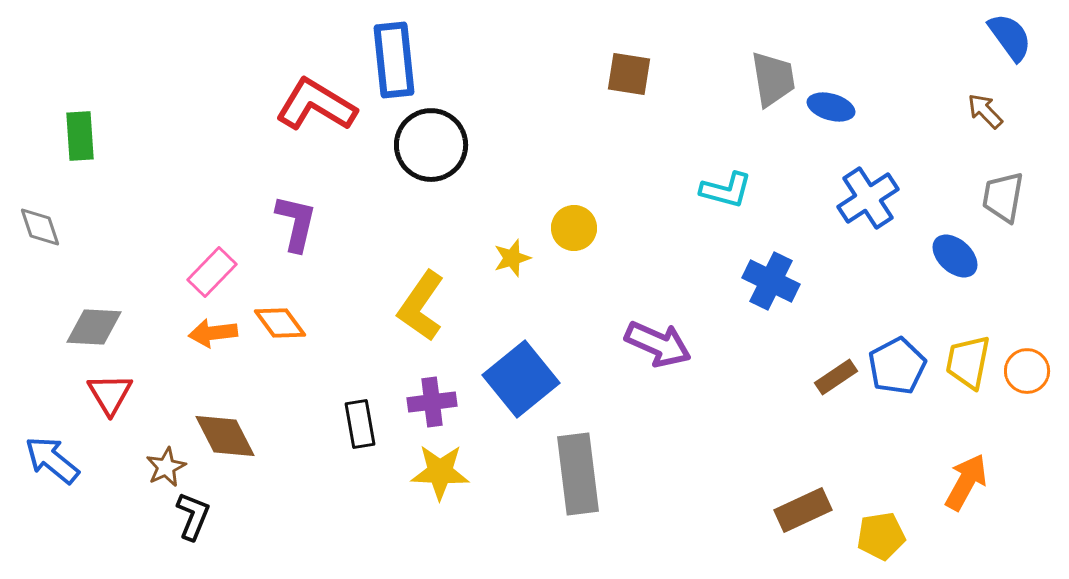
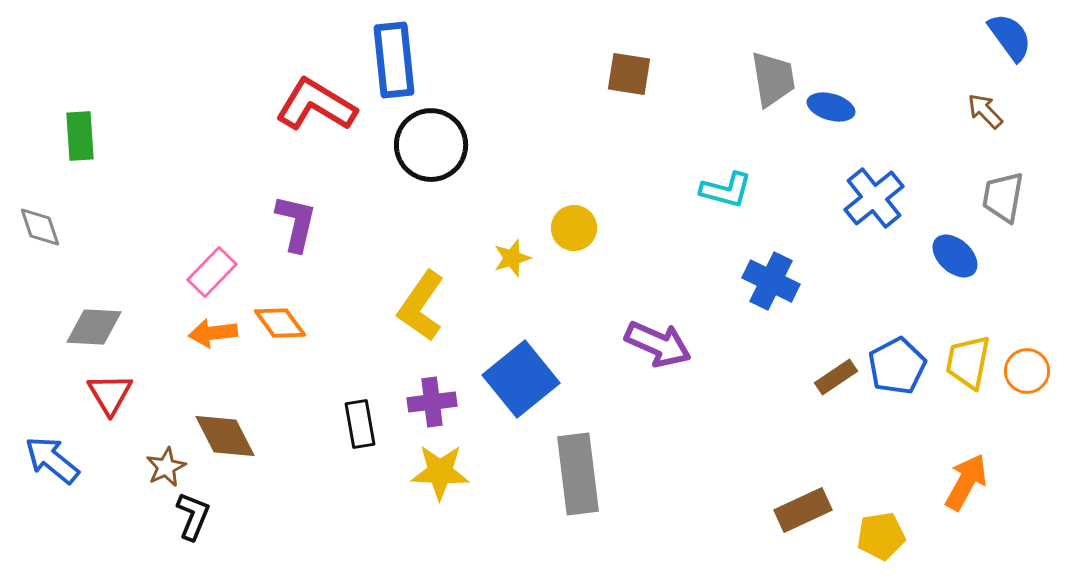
blue cross at (868, 198): moved 6 px right; rotated 6 degrees counterclockwise
